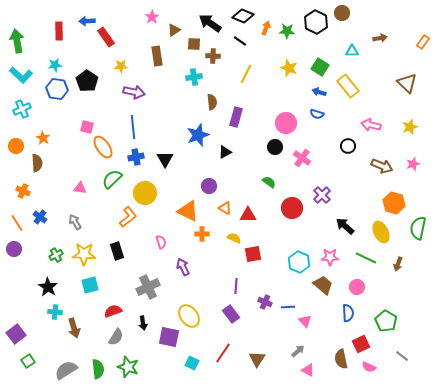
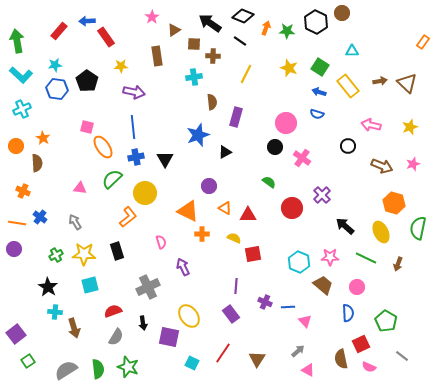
red rectangle at (59, 31): rotated 42 degrees clockwise
brown arrow at (380, 38): moved 43 px down
orange line at (17, 223): rotated 48 degrees counterclockwise
